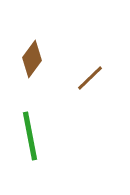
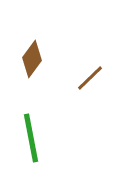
green line: moved 1 px right, 2 px down
